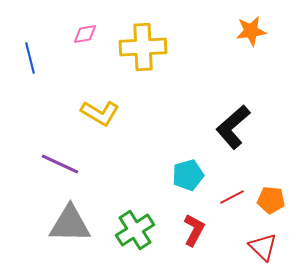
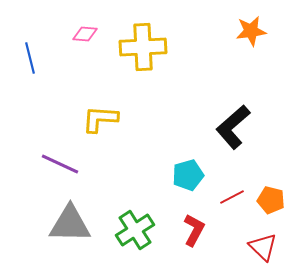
pink diamond: rotated 15 degrees clockwise
yellow L-shape: moved 6 px down; rotated 153 degrees clockwise
orange pentagon: rotated 8 degrees clockwise
